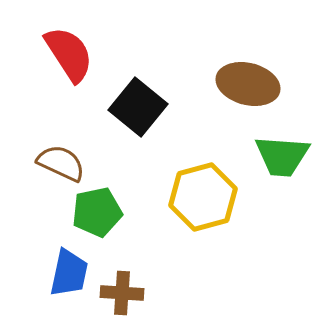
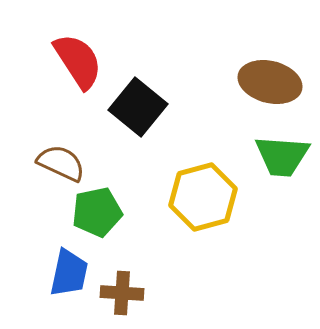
red semicircle: moved 9 px right, 7 px down
brown ellipse: moved 22 px right, 2 px up
